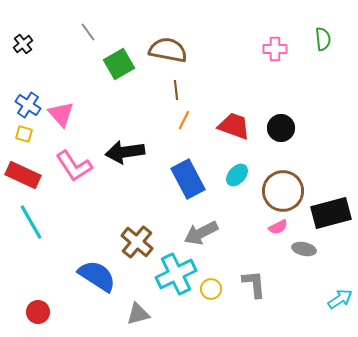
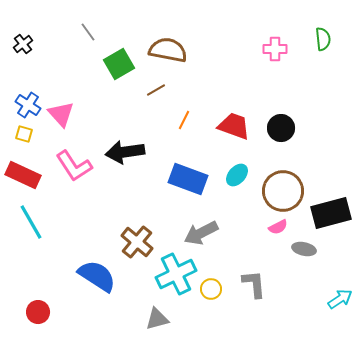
brown line: moved 20 px left; rotated 66 degrees clockwise
blue rectangle: rotated 42 degrees counterclockwise
gray triangle: moved 19 px right, 5 px down
